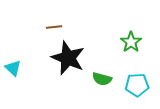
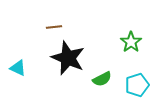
cyan triangle: moved 5 px right; rotated 18 degrees counterclockwise
green semicircle: rotated 42 degrees counterclockwise
cyan pentagon: rotated 15 degrees counterclockwise
